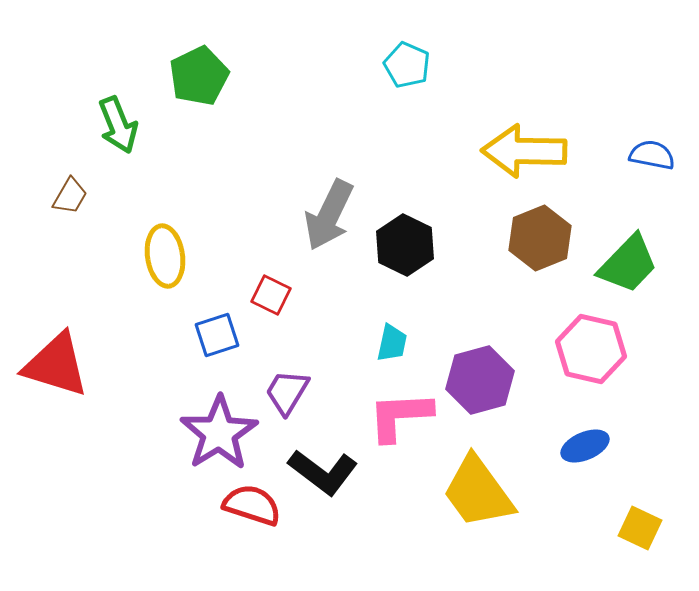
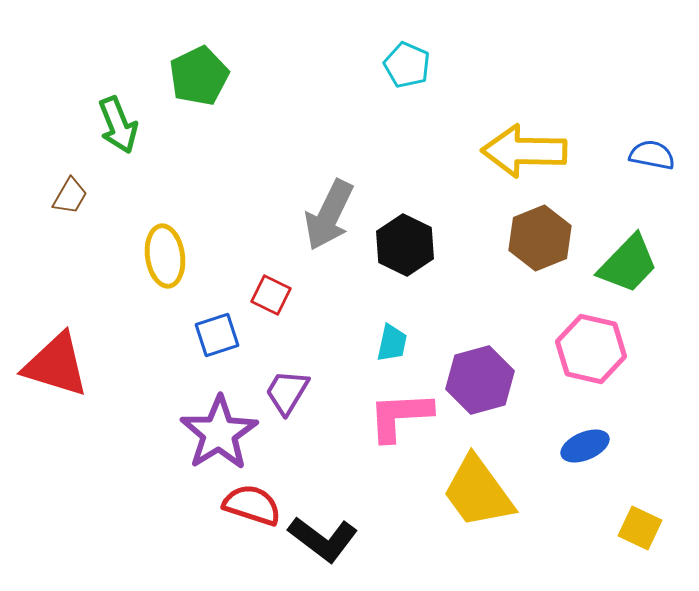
black L-shape: moved 67 px down
